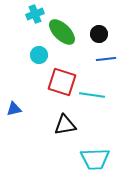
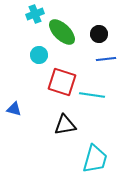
blue triangle: rotated 28 degrees clockwise
cyan trapezoid: rotated 72 degrees counterclockwise
